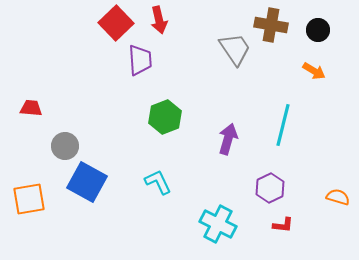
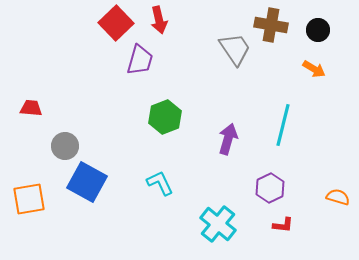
purple trapezoid: rotated 20 degrees clockwise
orange arrow: moved 2 px up
cyan L-shape: moved 2 px right, 1 px down
cyan cross: rotated 12 degrees clockwise
